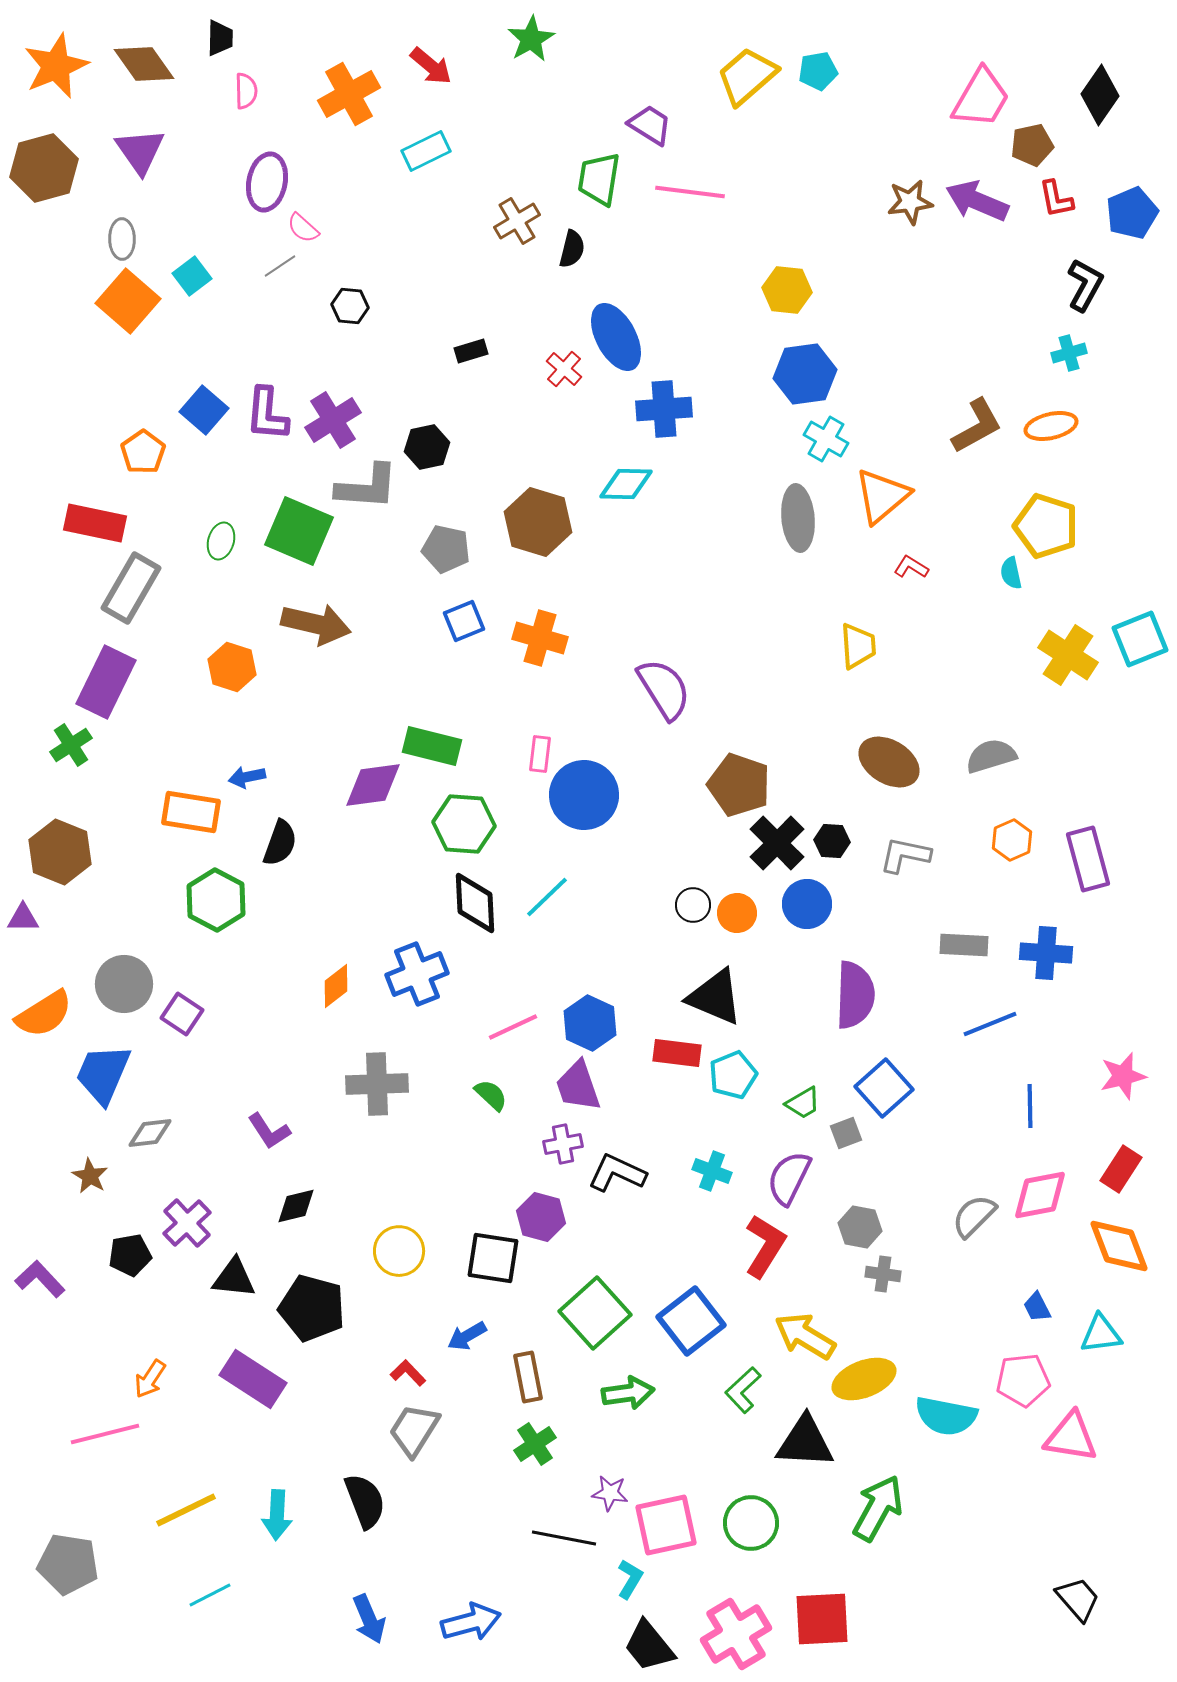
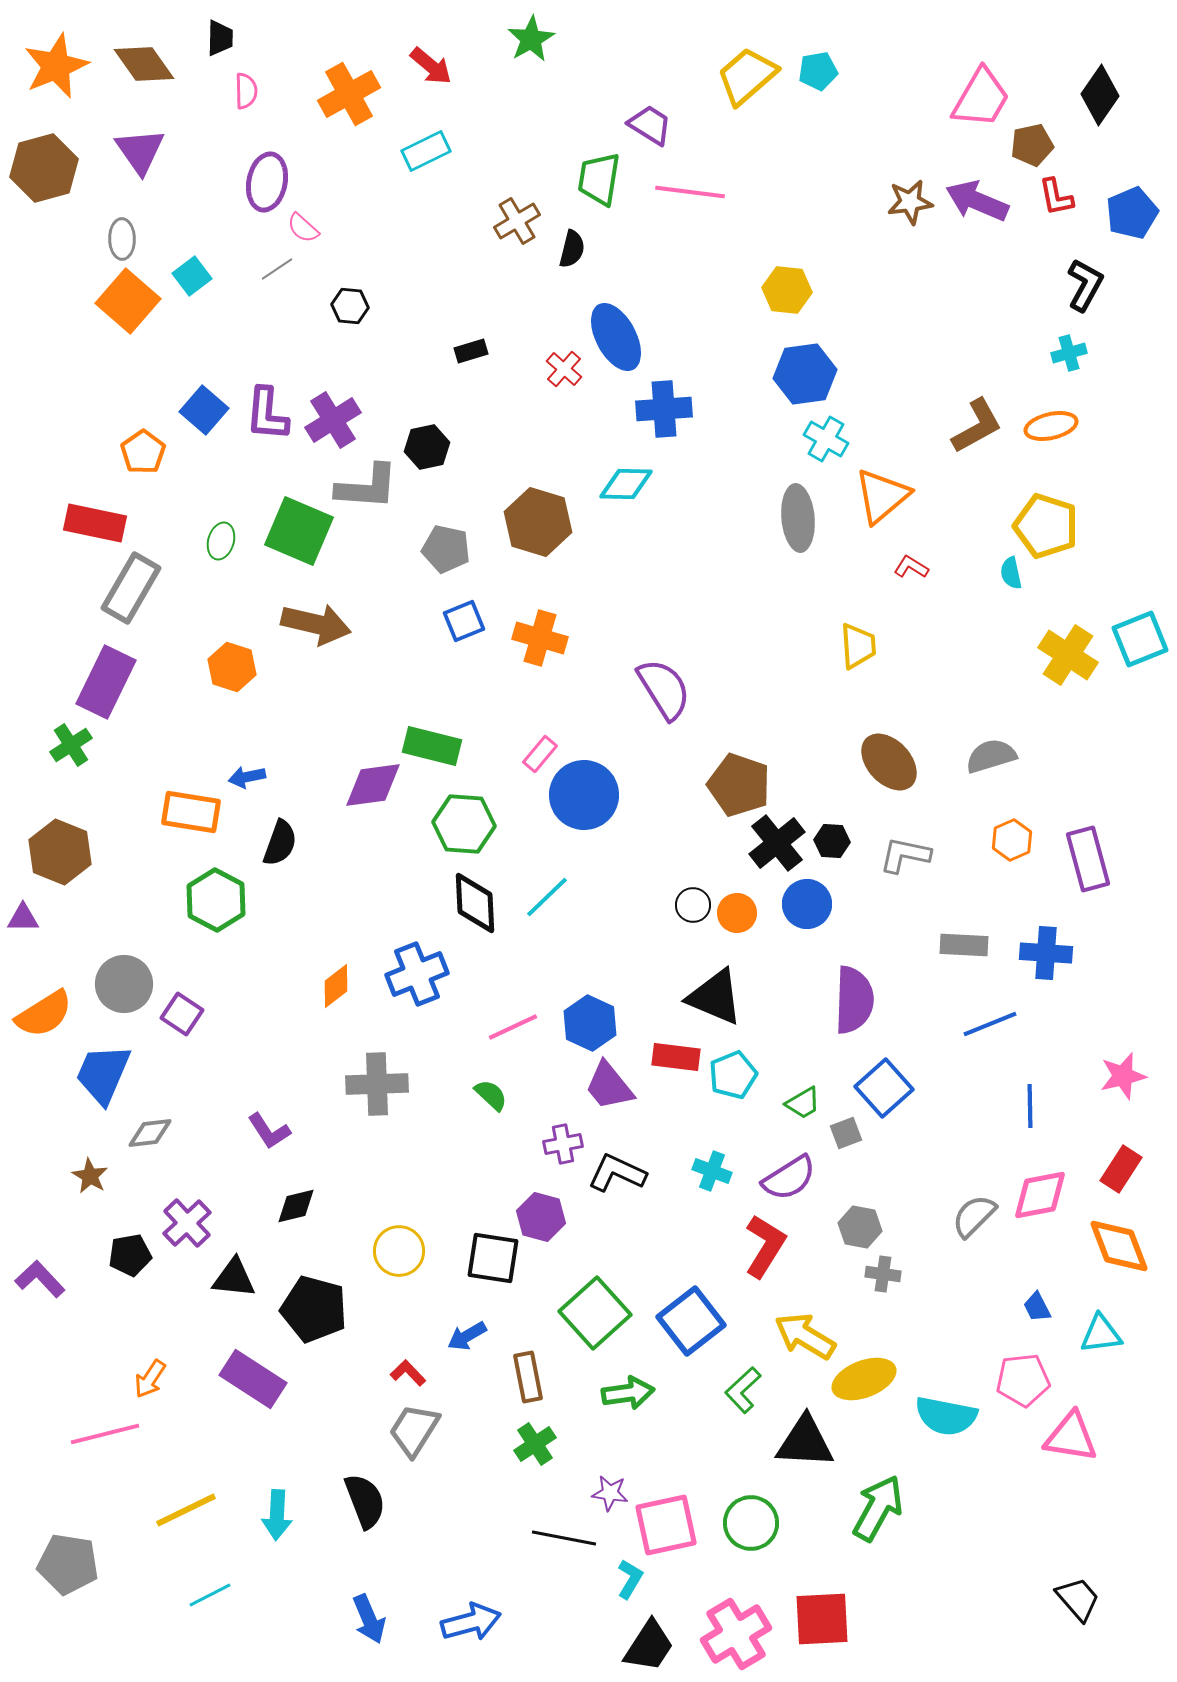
red L-shape at (1056, 199): moved 2 px up
gray line at (280, 266): moved 3 px left, 3 px down
pink rectangle at (540, 754): rotated 33 degrees clockwise
brown ellipse at (889, 762): rotated 16 degrees clockwise
black cross at (777, 843): rotated 6 degrees clockwise
purple semicircle at (855, 995): moved 1 px left, 5 px down
red rectangle at (677, 1053): moved 1 px left, 4 px down
purple trapezoid at (578, 1086): moved 31 px right; rotated 20 degrees counterclockwise
purple semicircle at (789, 1178): rotated 148 degrees counterclockwise
black pentagon at (312, 1308): moved 2 px right, 1 px down
black trapezoid at (649, 1646): rotated 108 degrees counterclockwise
